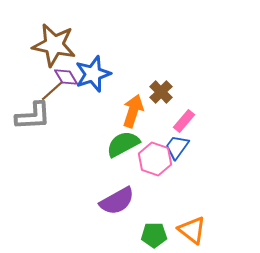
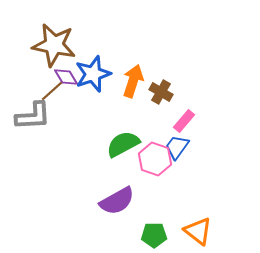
brown cross: rotated 15 degrees counterclockwise
orange arrow: moved 30 px up
orange triangle: moved 6 px right, 1 px down
